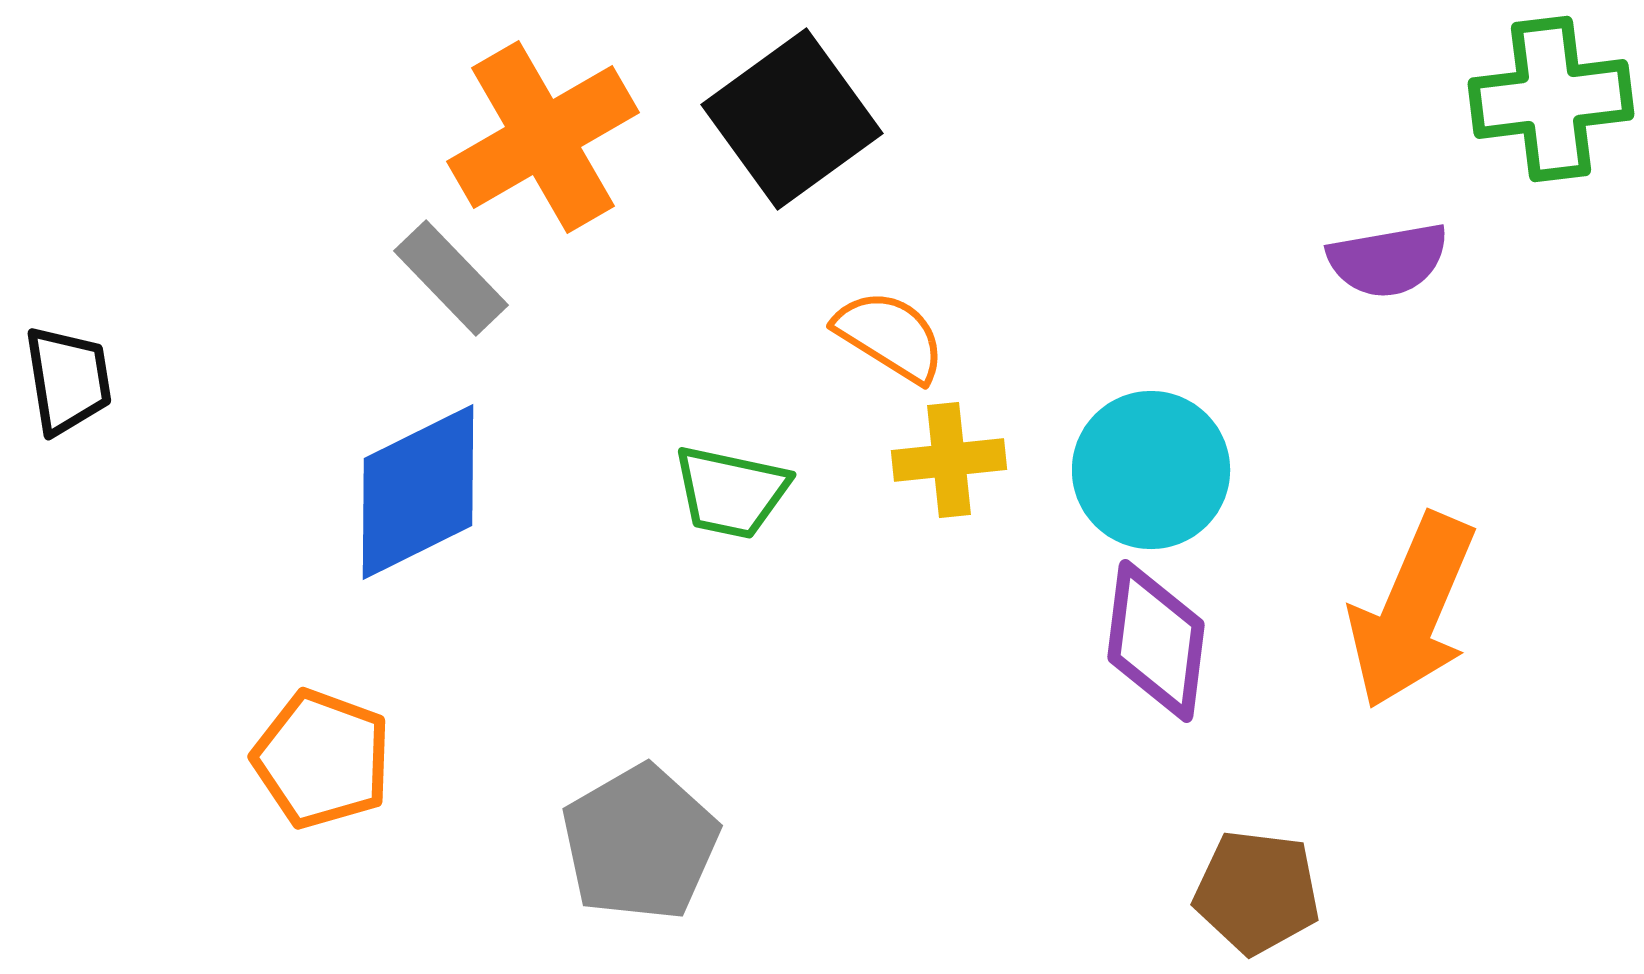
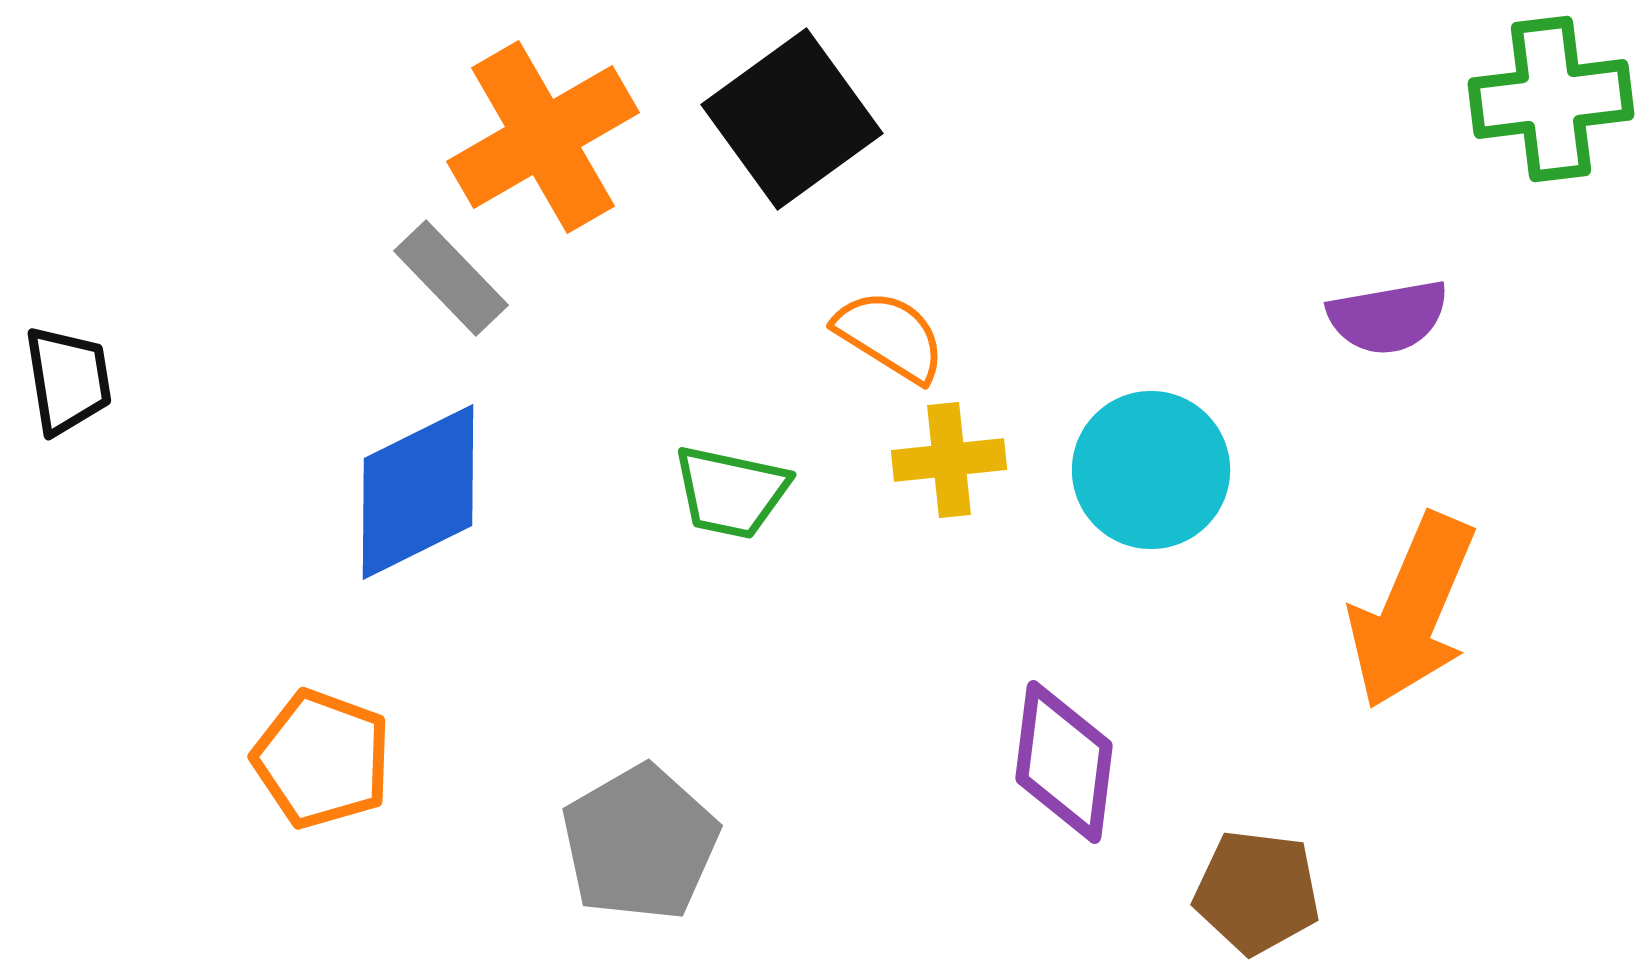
purple semicircle: moved 57 px down
purple diamond: moved 92 px left, 121 px down
